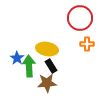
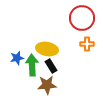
red circle: moved 2 px right
blue star: rotated 24 degrees clockwise
green arrow: moved 3 px right, 1 px up
brown star: moved 2 px down
